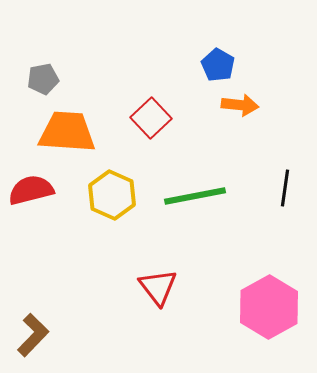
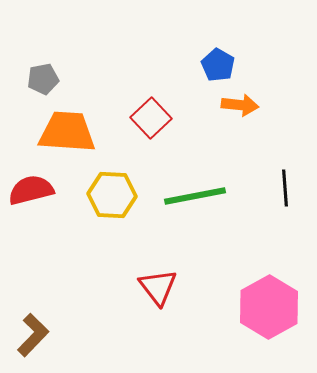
black line: rotated 12 degrees counterclockwise
yellow hexagon: rotated 21 degrees counterclockwise
